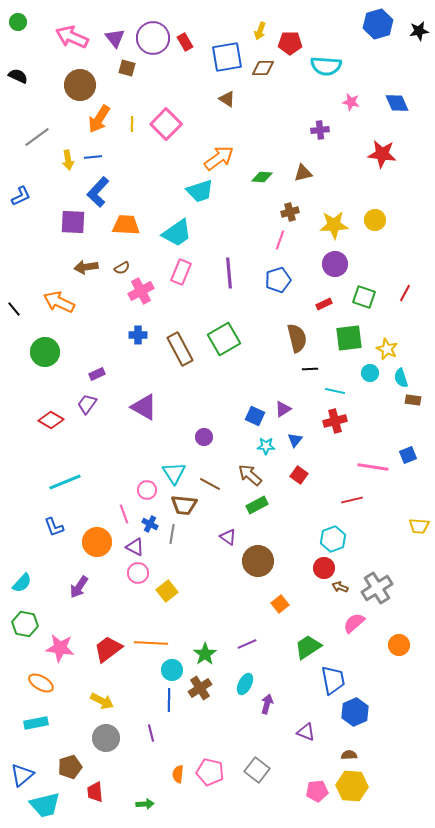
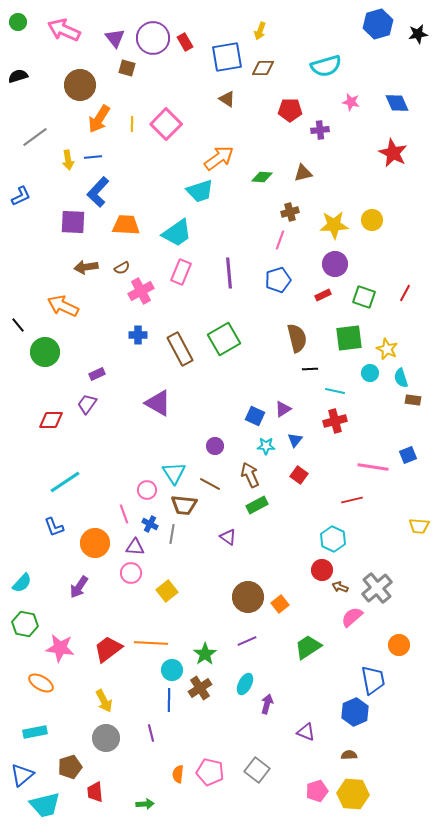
black star at (419, 31): moved 1 px left, 3 px down
pink arrow at (72, 37): moved 8 px left, 7 px up
red pentagon at (290, 43): moved 67 px down
cyan semicircle at (326, 66): rotated 20 degrees counterclockwise
black semicircle at (18, 76): rotated 42 degrees counterclockwise
gray line at (37, 137): moved 2 px left
red star at (382, 154): moved 11 px right, 1 px up; rotated 20 degrees clockwise
yellow circle at (375, 220): moved 3 px left
orange arrow at (59, 302): moved 4 px right, 4 px down
red rectangle at (324, 304): moved 1 px left, 9 px up
black line at (14, 309): moved 4 px right, 16 px down
purple triangle at (144, 407): moved 14 px right, 4 px up
red diamond at (51, 420): rotated 30 degrees counterclockwise
purple circle at (204, 437): moved 11 px right, 9 px down
brown arrow at (250, 475): rotated 25 degrees clockwise
cyan line at (65, 482): rotated 12 degrees counterclockwise
cyan hexagon at (333, 539): rotated 15 degrees counterclockwise
orange circle at (97, 542): moved 2 px left, 1 px down
purple triangle at (135, 547): rotated 24 degrees counterclockwise
brown circle at (258, 561): moved 10 px left, 36 px down
red circle at (324, 568): moved 2 px left, 2 px down
pink circle at (138, 573): moved 7 px left
gray cross at (377, 588): rotated 8 degrees counterclockwise
pink semicircle at (354, 623): moved 2 px left, 6 px up
purple line at (247, 644): moved 3 px up
blue trapezoid at (333, 680): moved 40 px right
yellow arrow at (102, 701): moved 2 px right; rotated 35 degrees clockwise
cyan rectangle at (36, 723): moved 1 px left, 9 px down
yellow hexagon at (352, 786): moved 1 px right, 8 px down
pink pentagon at (317, 791): rotated 10 degrees counterclockwise
